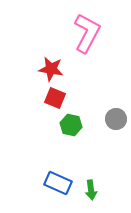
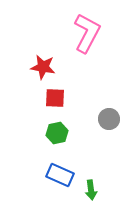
red star: moved 8 px left, 2 px up
red square: rotated 20 degrees counterclockwise
gray circle: moved 7 px left
green hexagon: moved 14 px left, 8 px down; rotated 25 degrees counterclockwise
blue rectangle: moved 2 px right, 8 px up
